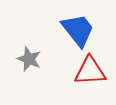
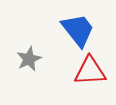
gray star: rotated 25 degrees clockwise
